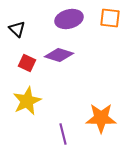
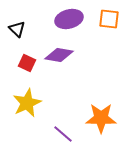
orange square: moved 1 px left, 1 px down
purple diamond: rotated 8 degrees counterclockwise
yellow star: moved 2 px down
purple line: rotated 35 degrees counterclockwise
